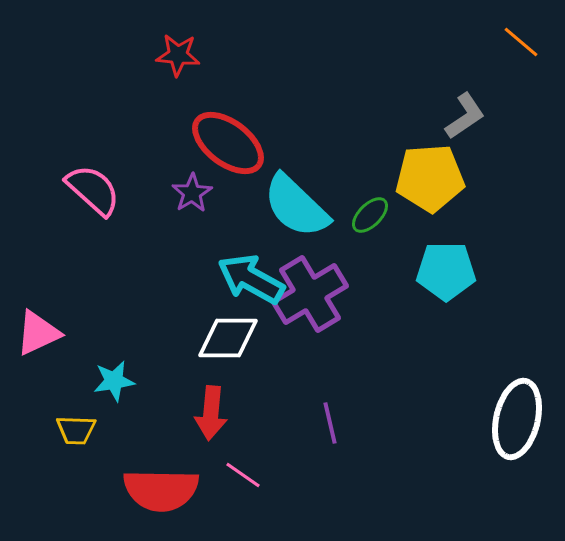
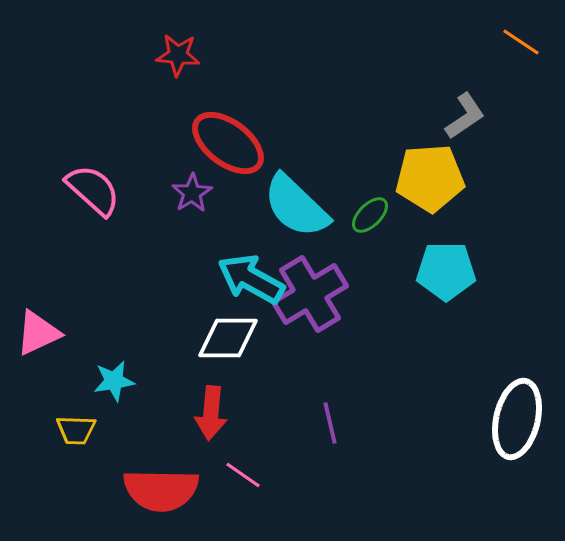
orange line: rotated 6 degrees counterclockwise
